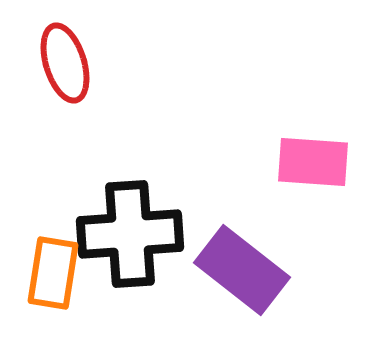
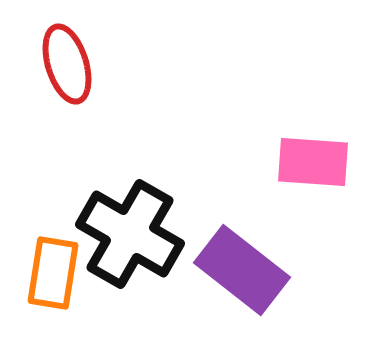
red ellipse: moved 2 px right, 1 px down
black cross: rotated 34 degrees clockwise
